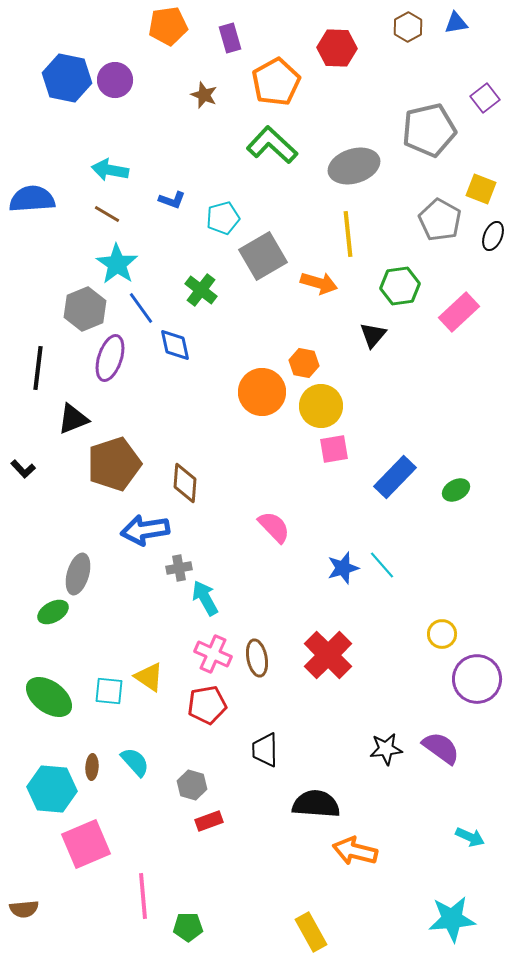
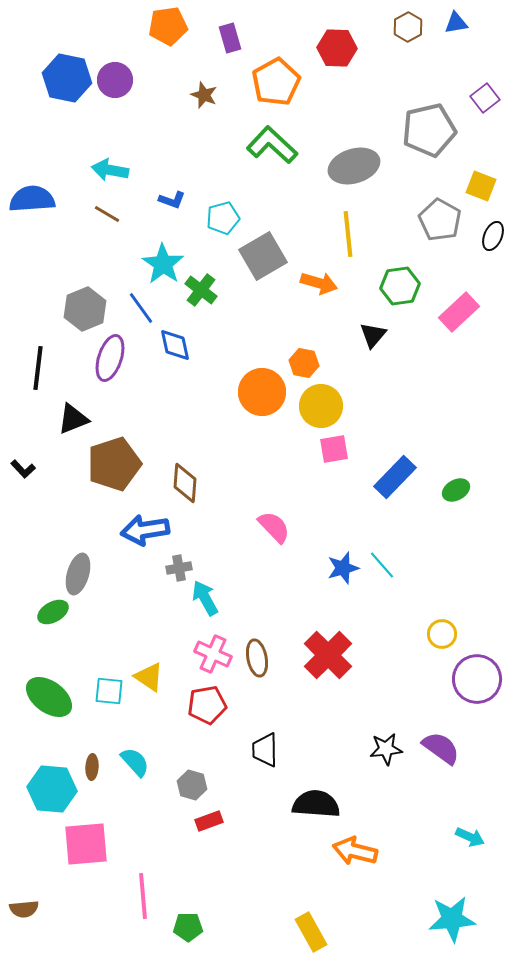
yellow square at (481, 189): moved 3 px up
cyan star at (117, 264): moved 46 px right
pink square at (86, 844): rotated 18 degrees clockwise
